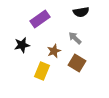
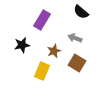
black semicircle: rotated 49 degrees clockwise
purple rectangle: moved 2 px right, 1 px down; rotated 24 degrees counterclockwise
gray arrow: rotated 24 degrees counterclockwise
